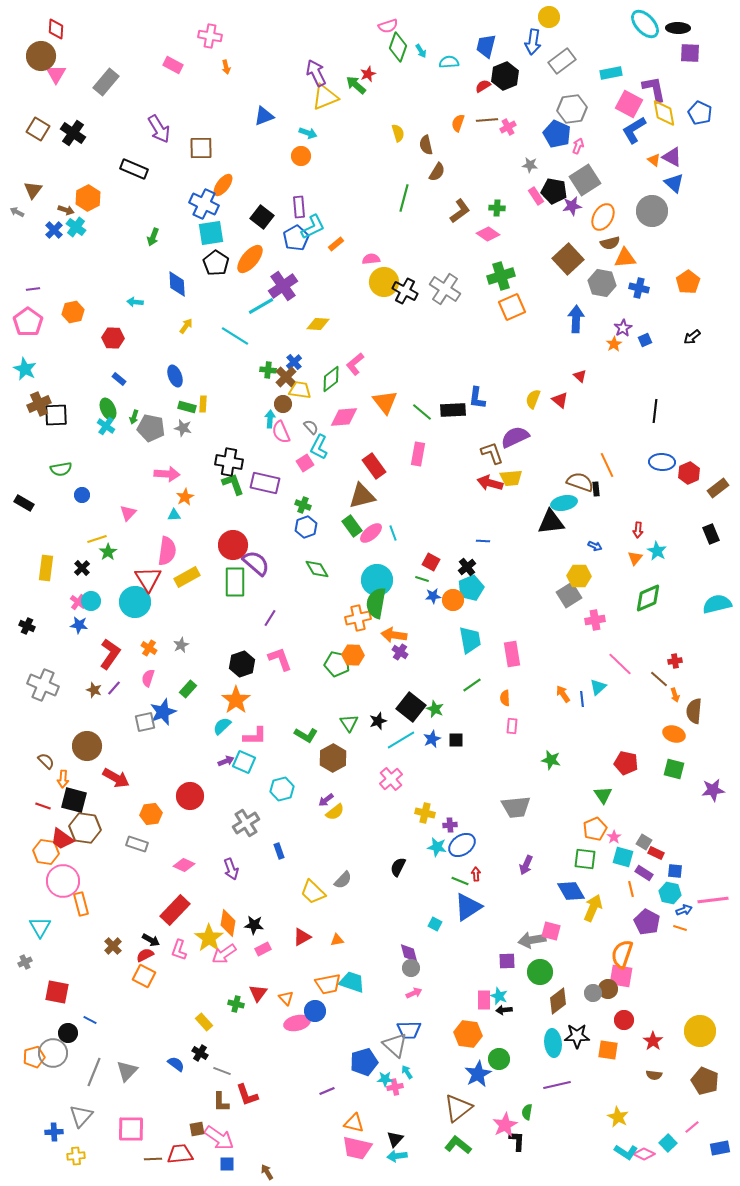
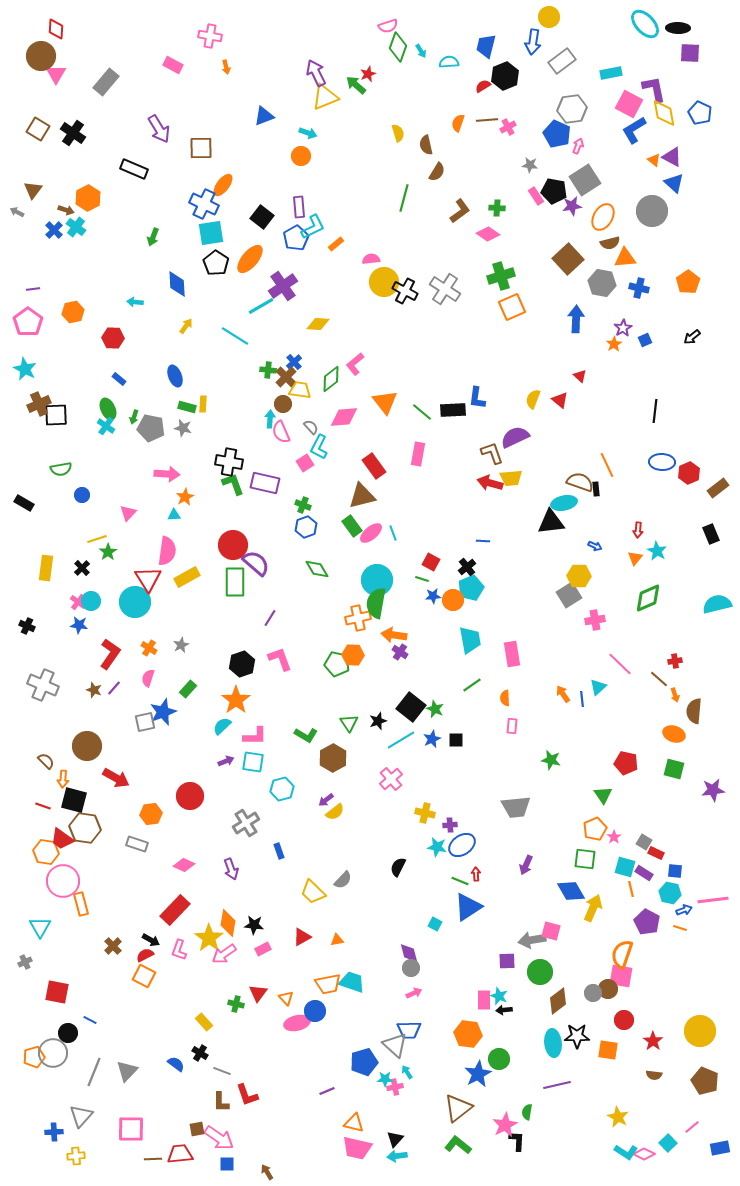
cyan square at (244, 762): moved 9 px right; rotated 15 degrees counterclockwise
cyan square at (623, 857): moved 2 px right, 10 px down
